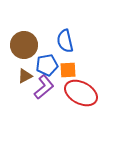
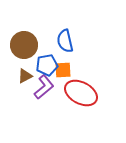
orange square: moved 5 px left
